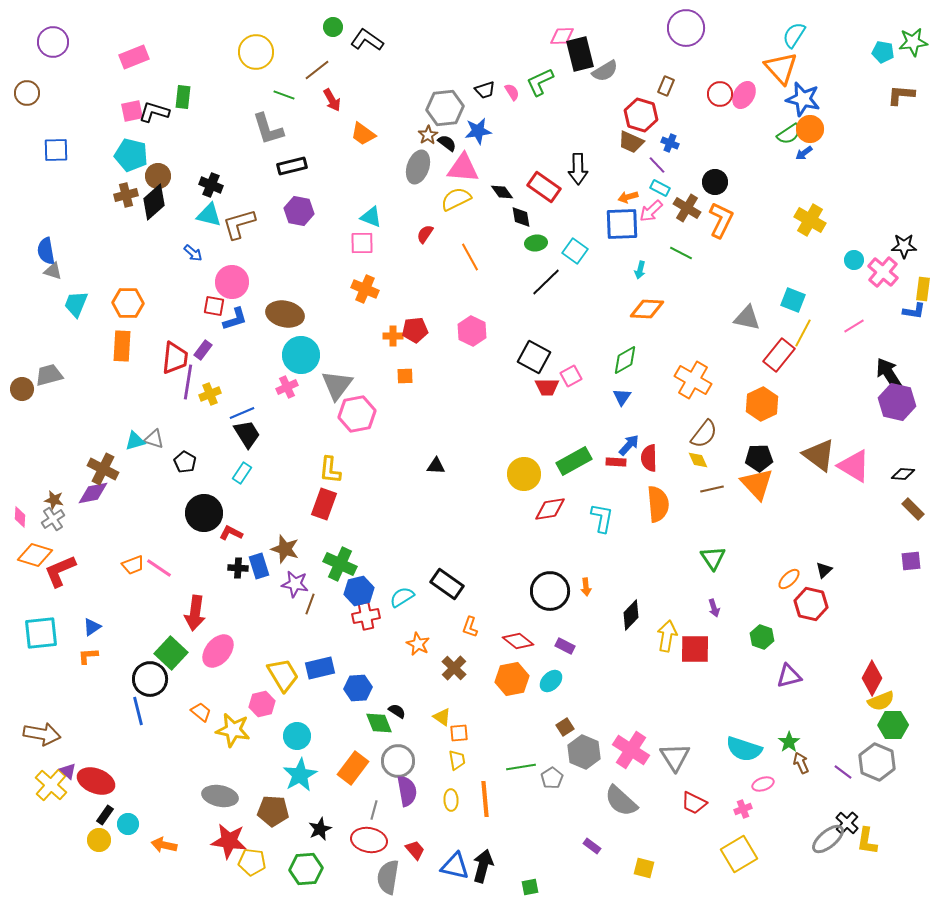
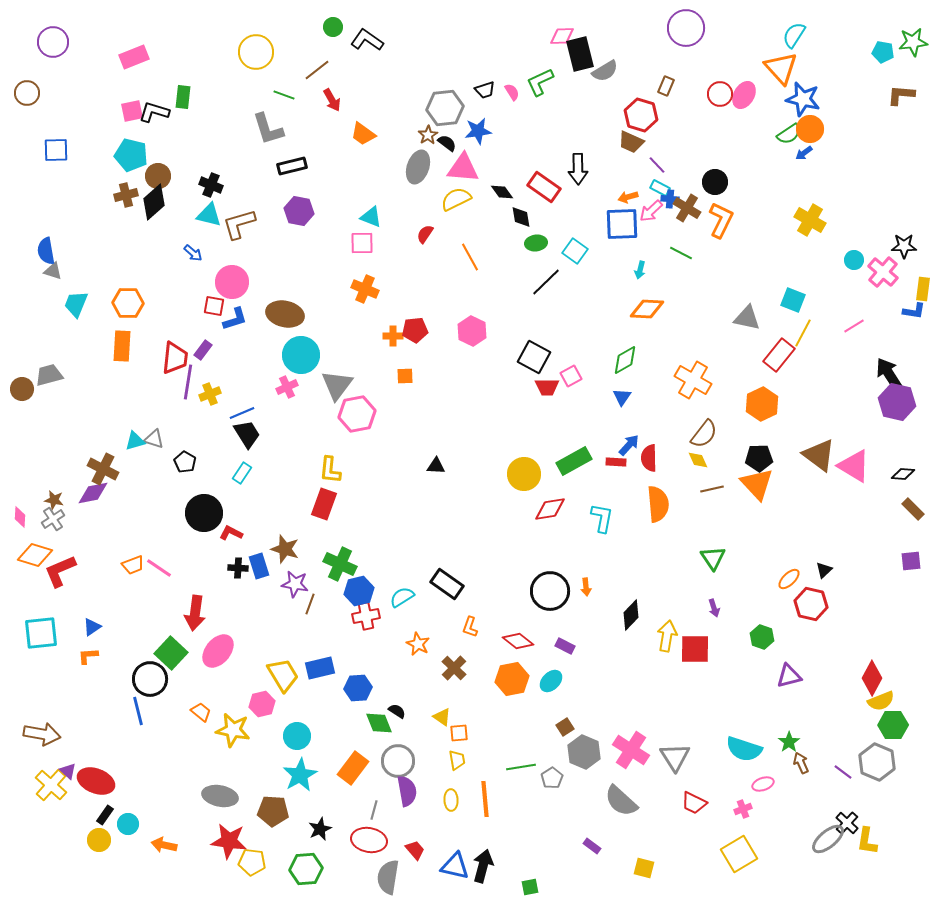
blue cross at (670, 143): moved 56 px down; rotated 18 degrees counterclockwise
